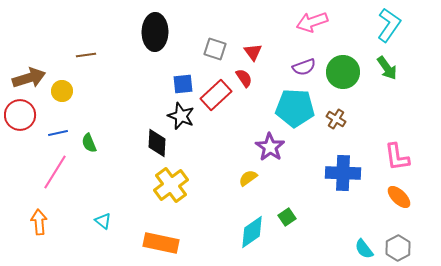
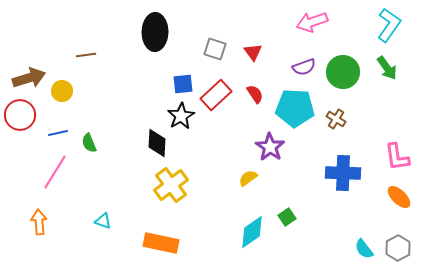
red semicircle: moved 11 px right, 16 px down
black star: rotated 20 degrees clockwise
cyan triangle: rotated 18 degrees counterclockwise
